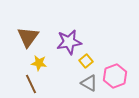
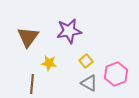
purple star: moved 11 px up
yellow star: moved 10 px right
pink hexagon: moved 1 px right, 2 px up
brown line: moved 1 px right; rotated 30 degrees clockwise
